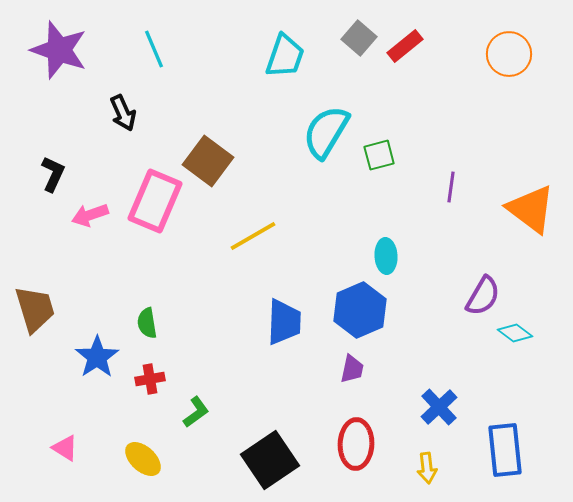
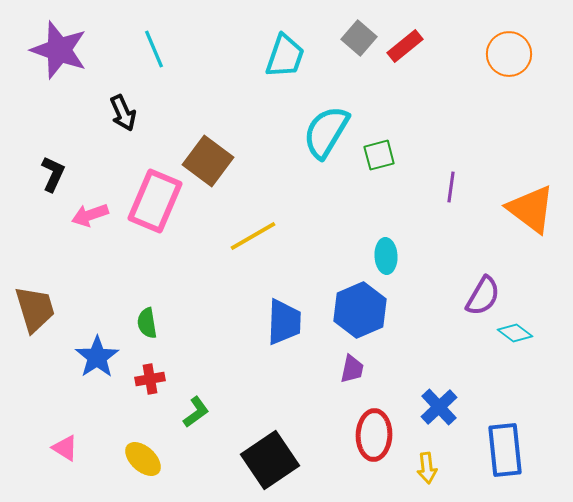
red ellipse: moved 18 px right, 9 px up
